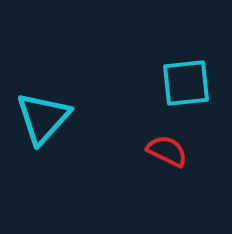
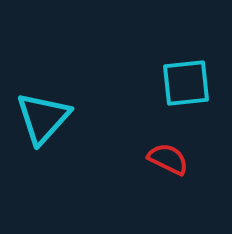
red semicircle: moved 1 px right, 8 px down
